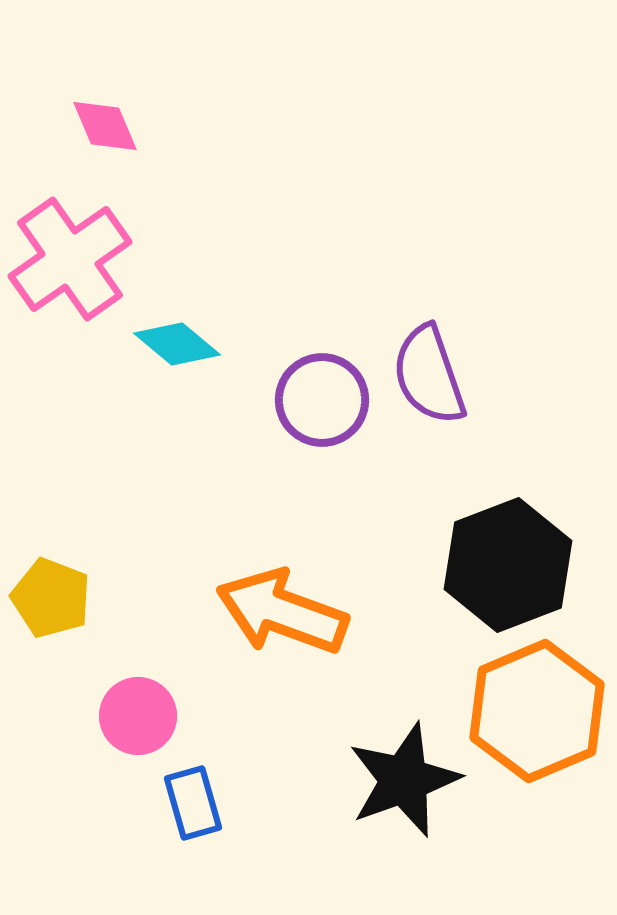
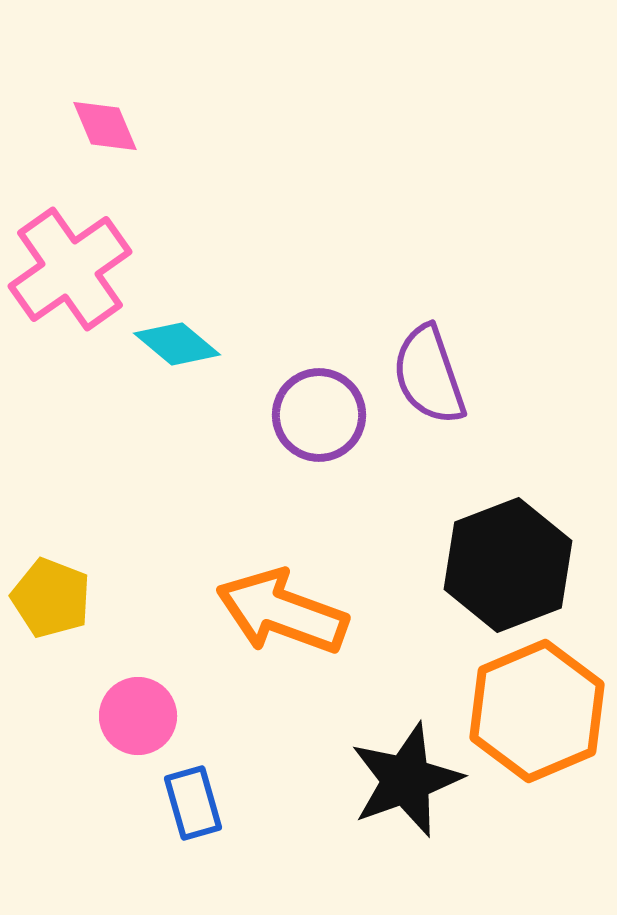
pink cross: moved 10 px down
purple circle: moved 3 px left, 15 px down
black star: moved 2 px right
